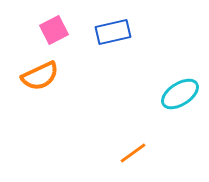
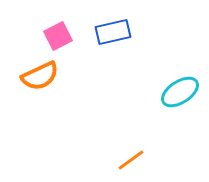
pink square: moved 4 px right, 6 px down
cyan ellipse: moved 2 px up
orange line: moved 2 px left, 7 px down
